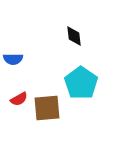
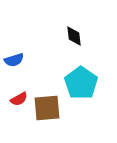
blue semicircle: moved 1 px right, 1 px down; rotated 18 degrees counterclockwise
